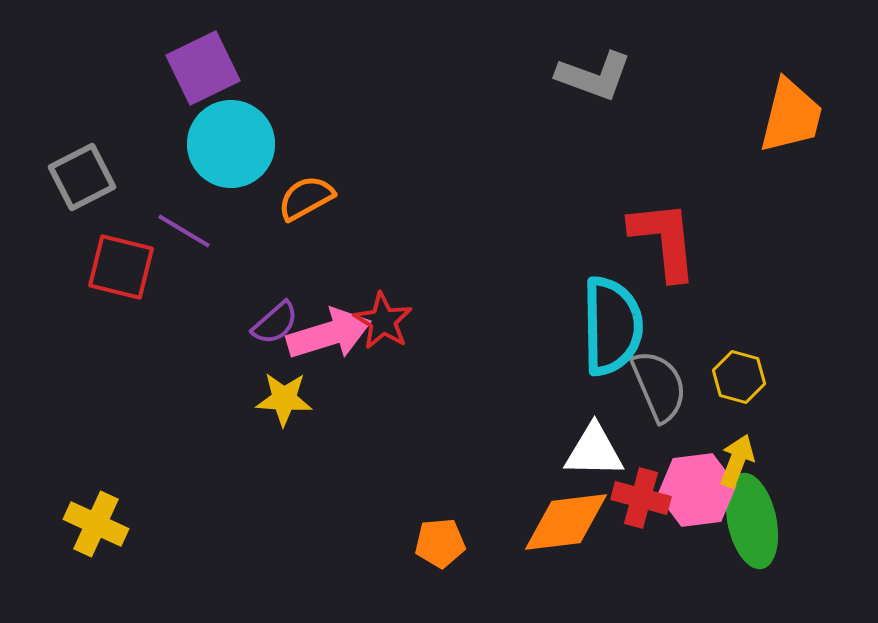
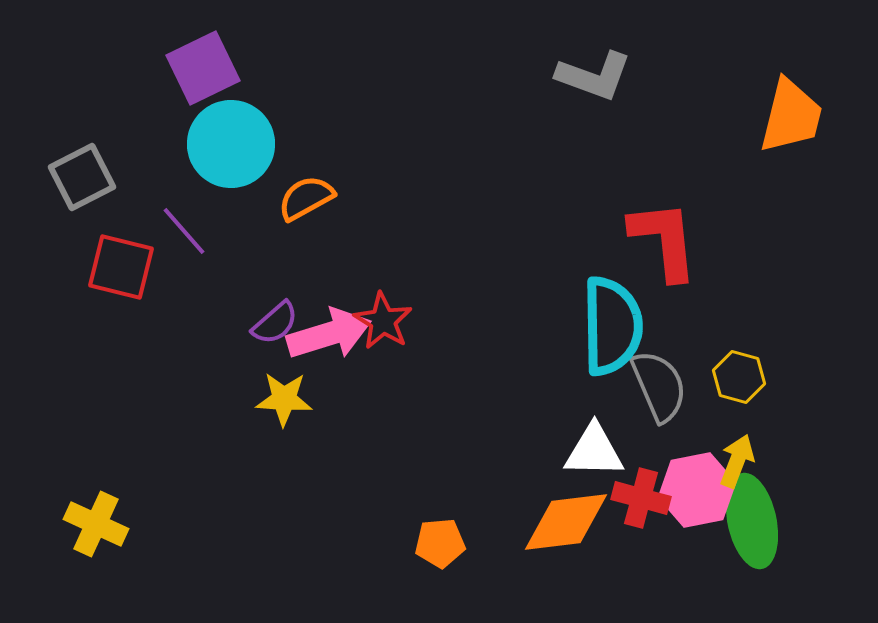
purple line: rotated 18 degrees clockwise
pink hexagon: rotated 4 degrees counterclockwise
